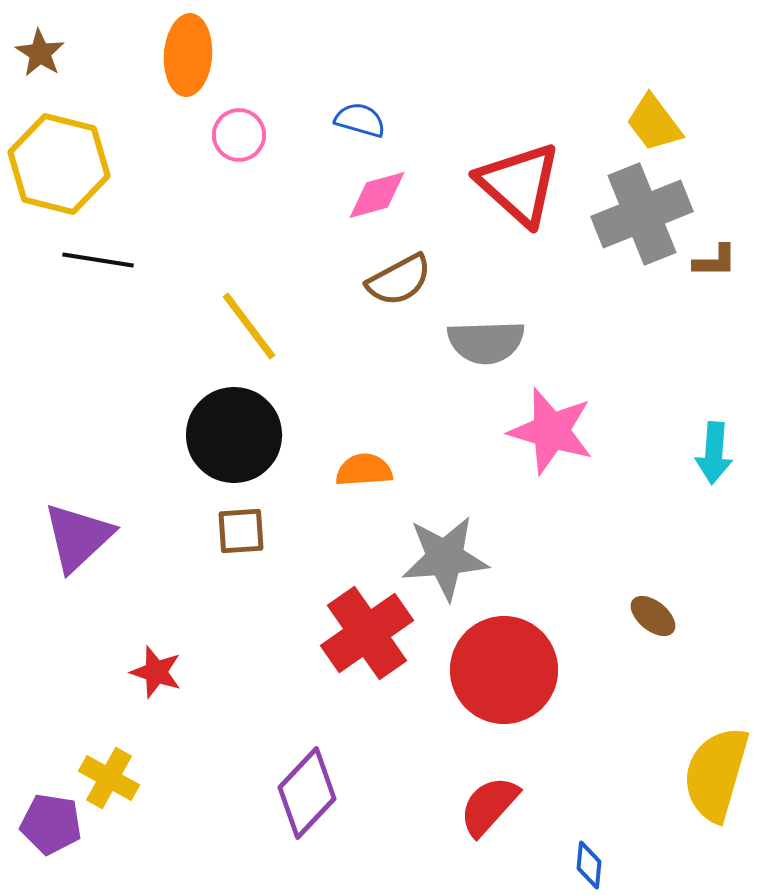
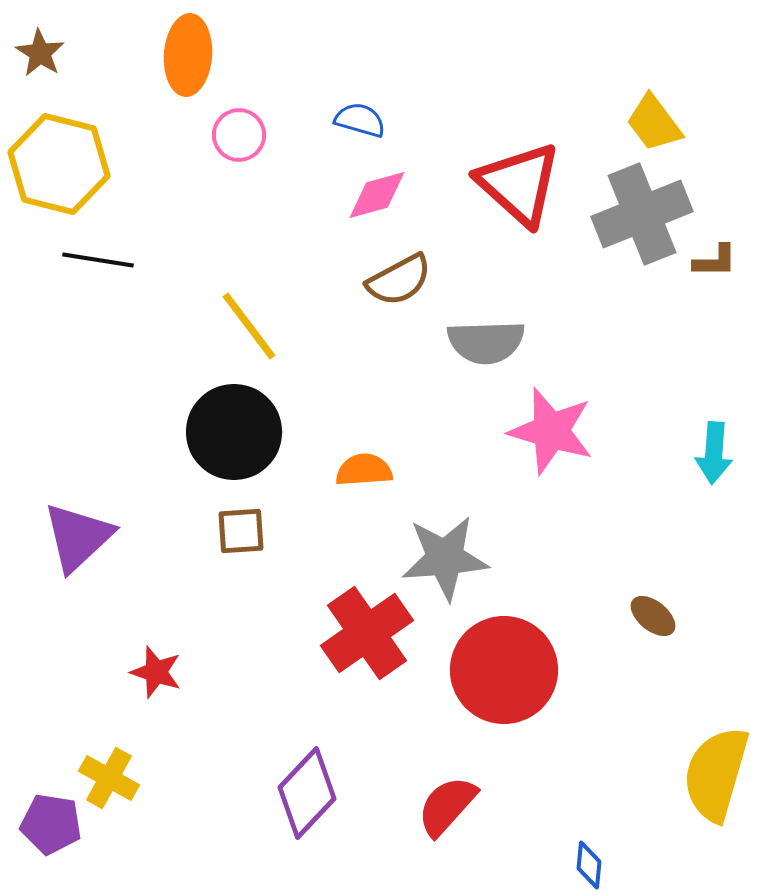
black circle: moved 3 px up
red semicircle: moved 42 px left
